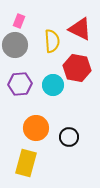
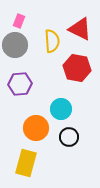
cyan circle: moved 8 px right, 24 px down
